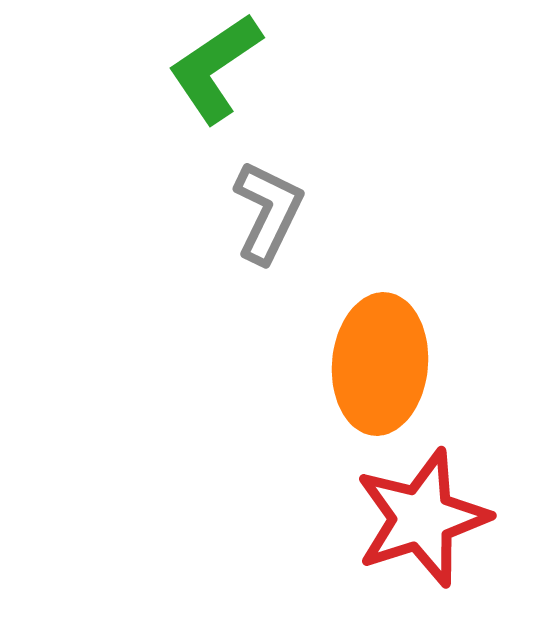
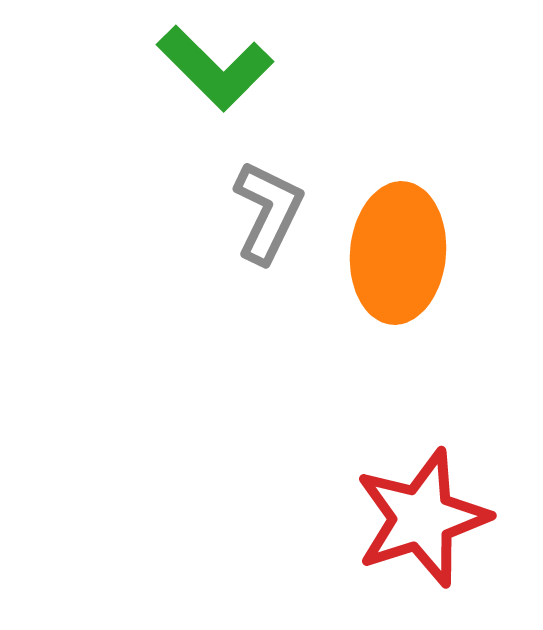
green L-shape: rotated 101 degrees counterclockwise
orange ellipse: moved 18 px right, 111 px up
